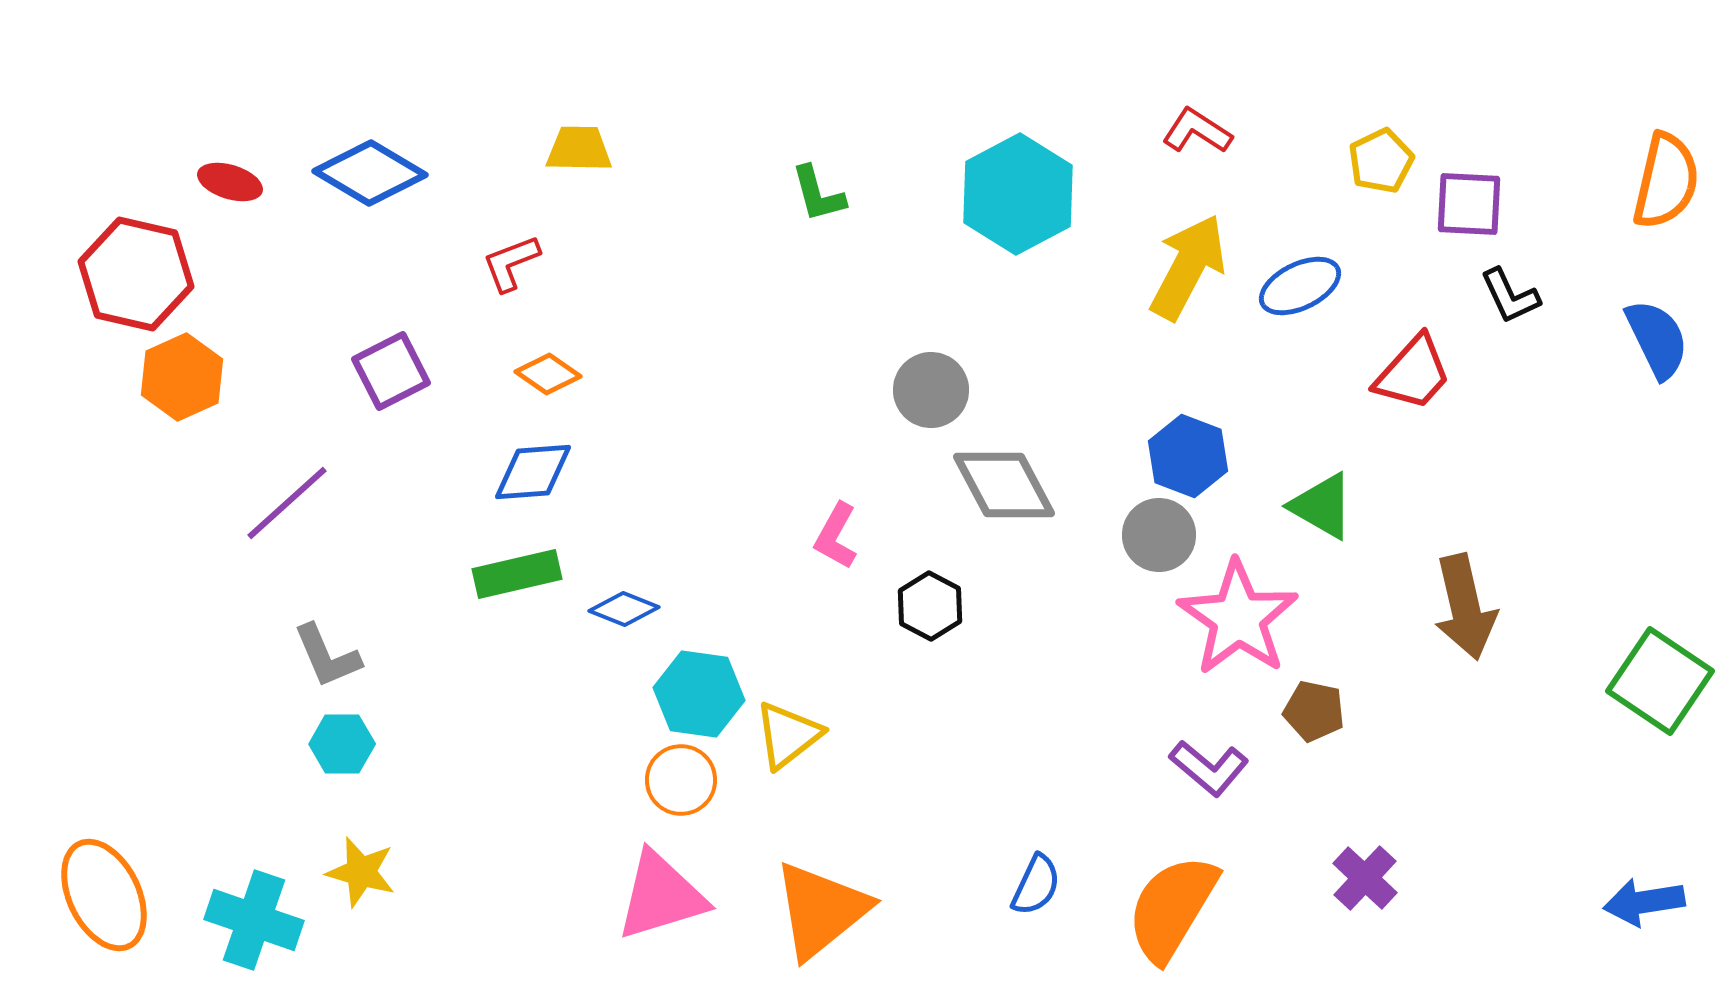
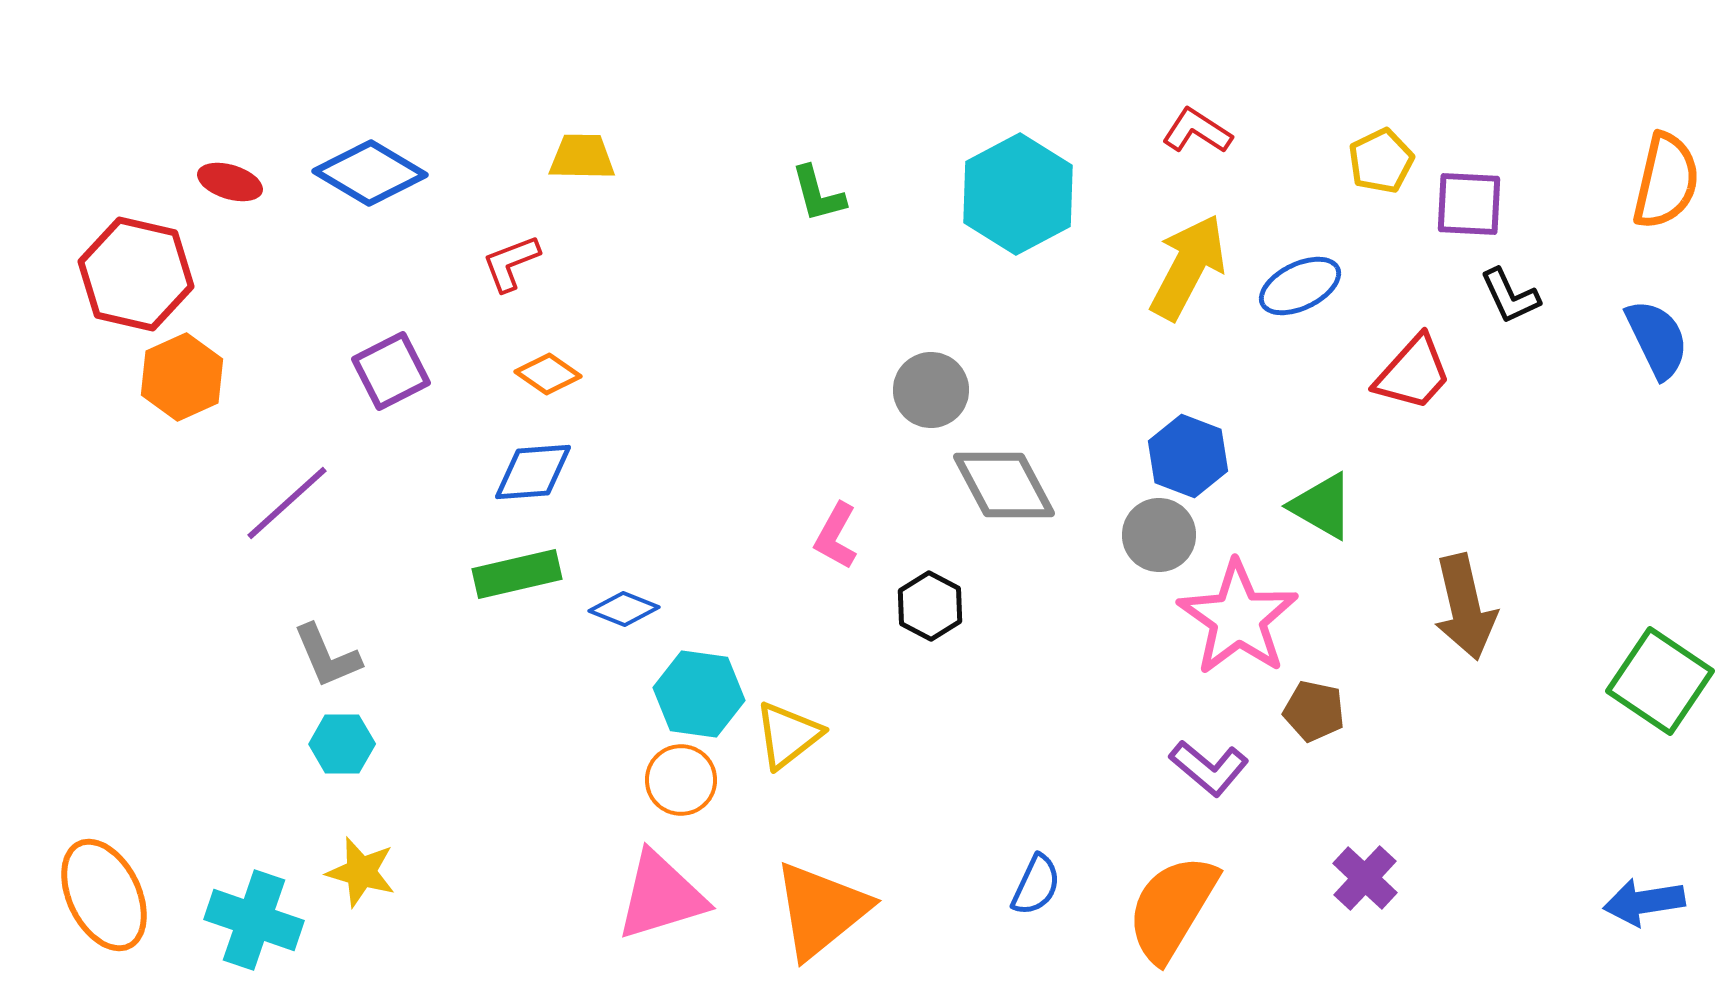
yellow trapezoid at (579, 149): moved 3 px right, 8 px down
